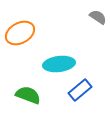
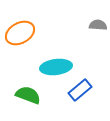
gray semicircle: moved 8 px down; rotated 30 degrees counterclockwise
cyan ellipse: moved 3 px left, 3 px down
